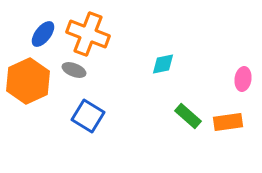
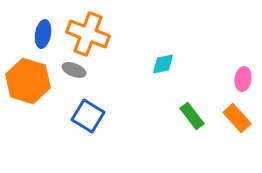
blue ellipse: rotated 28 degrees counterclockwise
orange hexagon: rotated 18 degrees counterclockwise
green rectangle: moved 4 px right; rotated 12 degrees clockwise
orange rectangle: moved 9 px right, 4 px up; rotated 56 degrees clockwise
